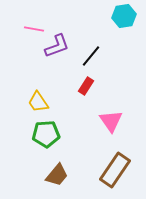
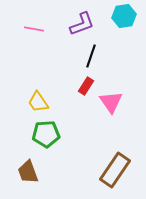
purple L-shape: moved 25 px right, 22 px up
black line: rotated 20 degrees counterclockwise
pink triangle: moved 19 px up
brown trapezoid: moved 29 px left, 3 px up; rotated 120 degrees clockwise
